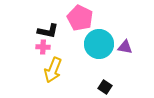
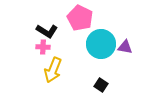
black L-shape: moved 1 px left; rotated 20 degrees clockwise
cyan circle: moved 2 px right
black square: moved 4 px left, 2 px up
